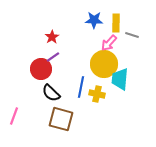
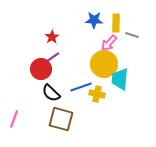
blue line: rotated 60 degrees clockwise
pink line: moved 3 px down
